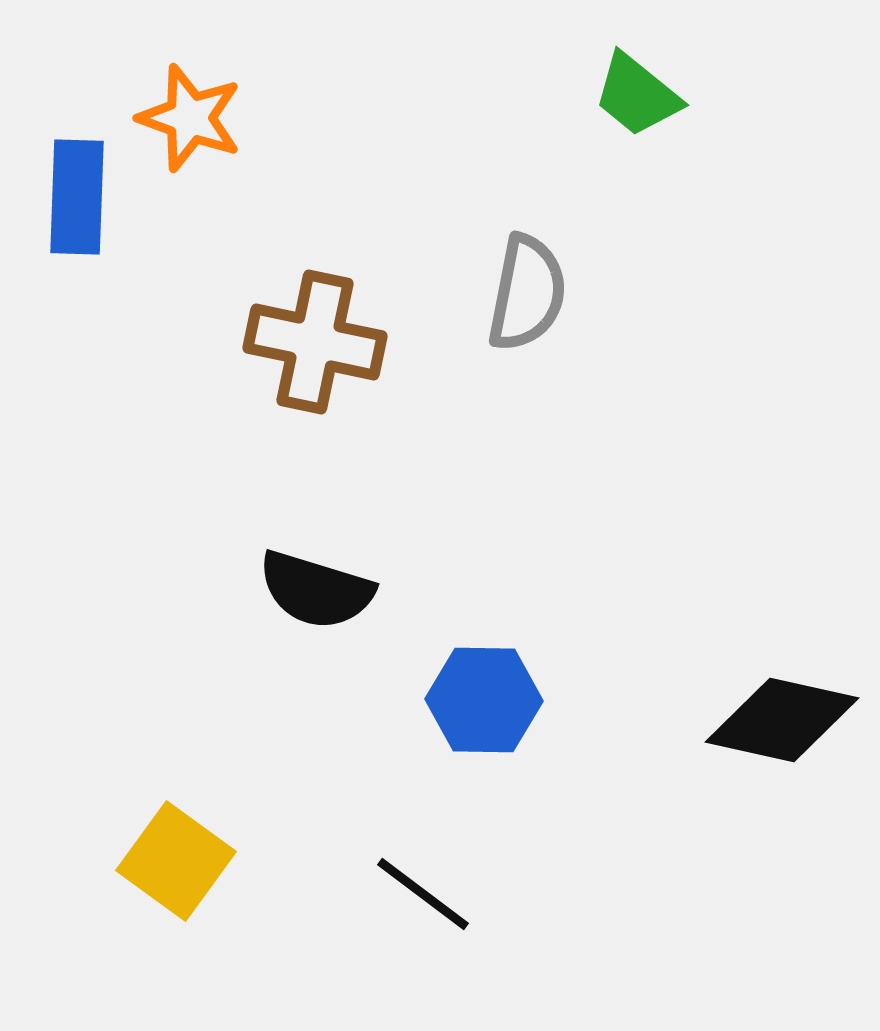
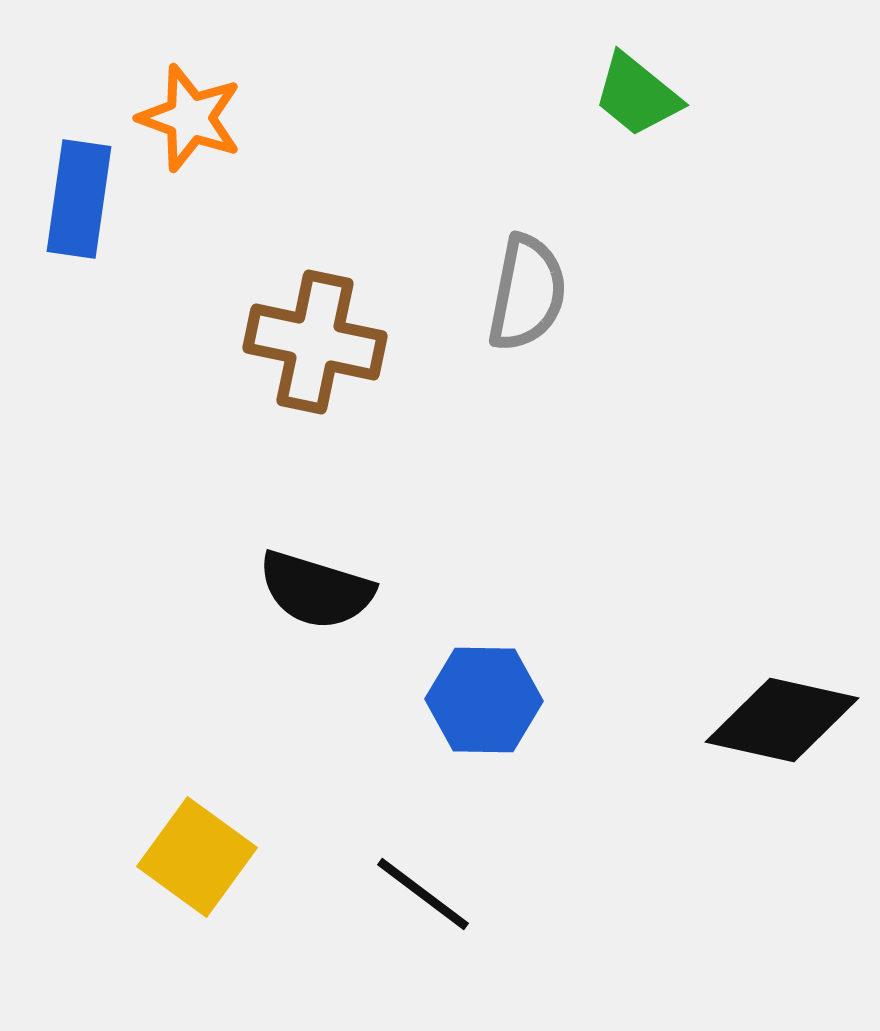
blue rectangle: moved 2 px right, 2 px down; rotated 6 degrees clockwise
yellow square: moved 21 px right, 4 px up
